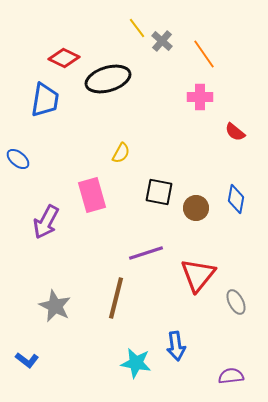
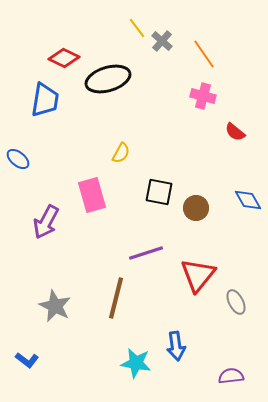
pink cross: moved 3 px right, 1 px up; rotated 15 degrees clockwise
blue diamond: moved 12 px right, 1 px down; rotated 40 degrees counterclockwise
